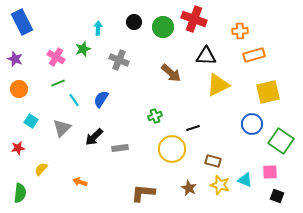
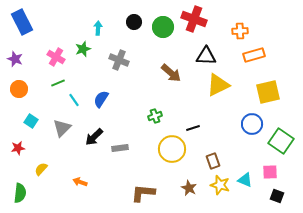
brown rectangle: rotated 56 degrees clockwise
